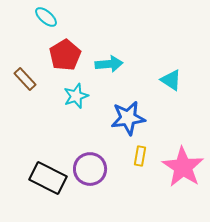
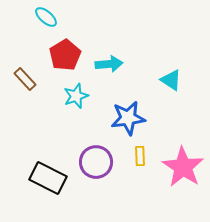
yellow rectangle: rotated 12 degrees counterclockwise
purple circle: moved 6 px right, 7 px up
